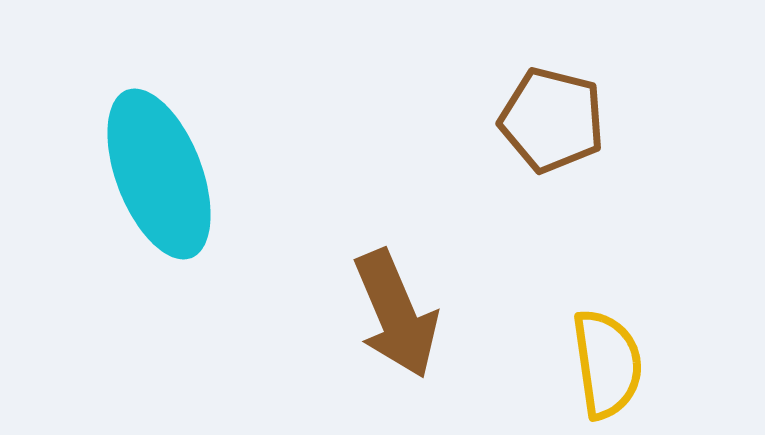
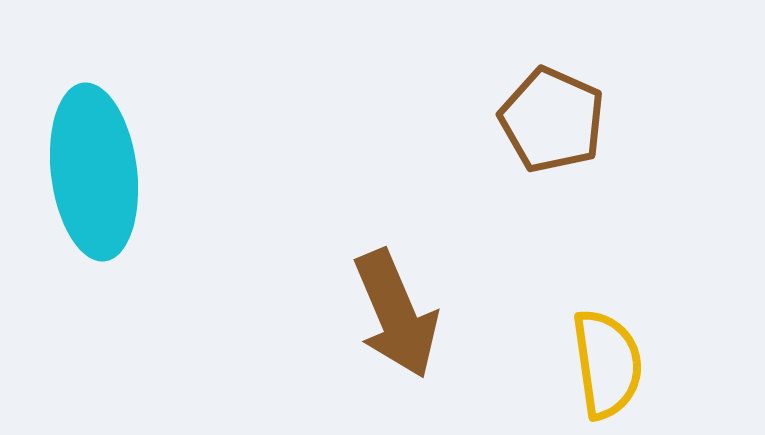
brown pentagon: rotated 10 degrees clockwise
cyan ellipse: moved 65 px left, 2 px up; rotated 14 degrees clockwise
